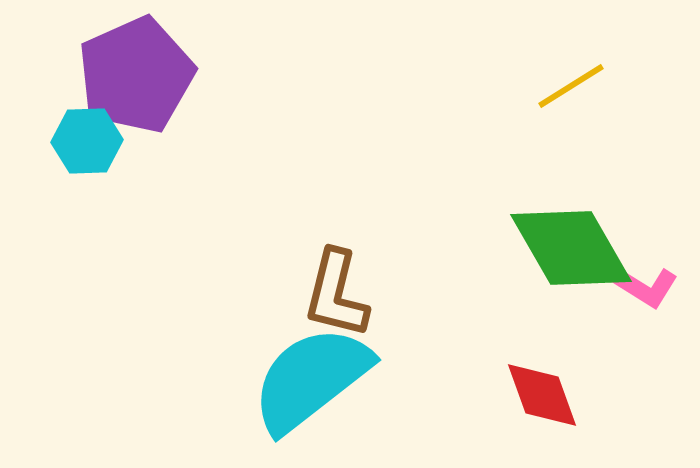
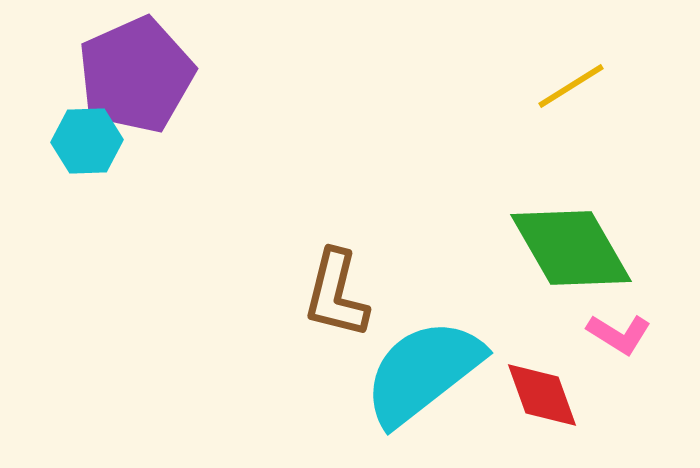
pink L-shape: moved 27 px left, 47 px down
cyan semicircle: moved 112 px right, 7 px up
